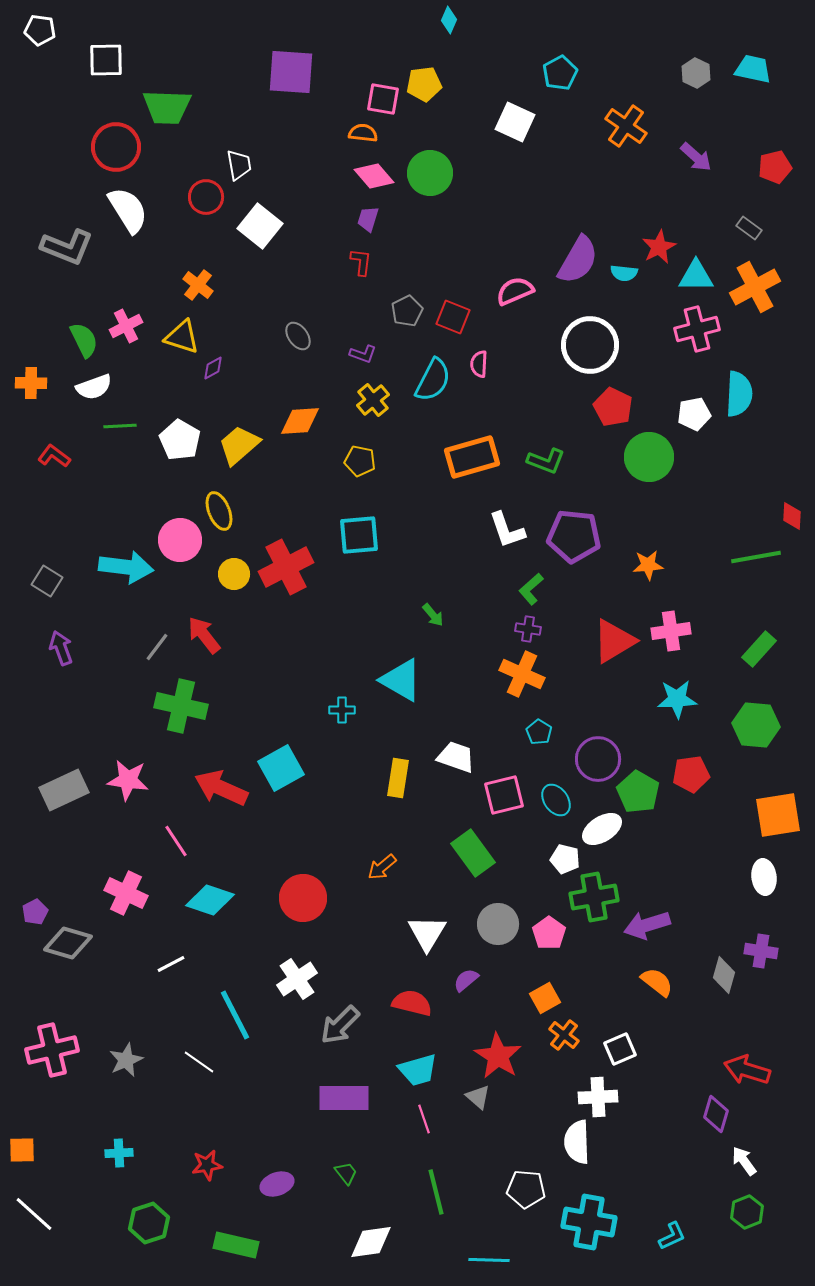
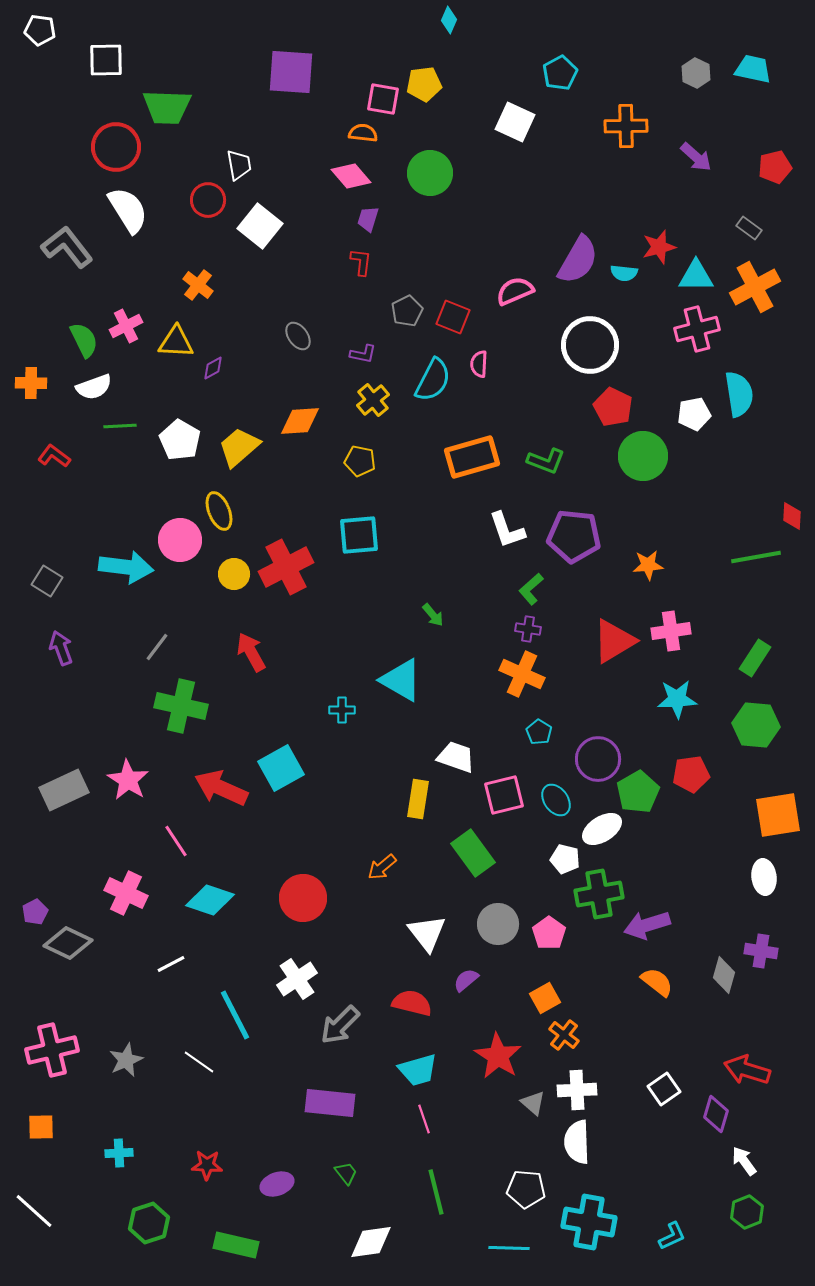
orange cross at (626, 126): rotated 36 degrees counterclockwise
pink diamond at (374, 176): moved 23 px left
red circle at (206, 197): moved 2 px right, 3 px down
gray L-shape at (67, 247): rotated 150 degrees counterclockwise
red star at (659, 247): rotated 12 degrees clockwise
yellow triangle at (182, 337): moved 6 px left, 5 px down; rotated 15 degrees counterclockwise
purple L-shape at (363, 354): rotated 8 degrees counterclockwise
cyan semicircle at (739, 394): rotated 12 degrees counterclockwise
yellow trapezoid at (239, 445): moved 2 px down
green circle at (649, 457): moved 6 px left, 1 px up
red arrow at (204, 635): moved 47 px right, 17 px down; rotated 9 degrees clockwise
green rectangle at (759, 649): moved 4 px left, 9 px down; rotated 9 degrees counterclockwise
yellow rectangle at (398, 778): moved 20 px right, 21 px down
pink star at (128, 780): rotated 24 degrees clockwise
green pentagon at (638, 792): rotated 12 degrees clockwise
green cross at (594, 897): moved 5 px right, 3 px up
white triangle at (427, 933): rotated 9 degrees counterclockwise
gray diamond at (68, 943): rotated 9 degrees clockwise
white square at (620, 1049): moved 44 px right, 40 px down; rotated 12 degrees counterclockwise
gray triangle at (478, 1097): moved 55 px right, 6 px down
white cross at (598, 1097): moved 21 px left, 7 px up
purple rectangle at (344, 1098): moved 14 px left, 5 px down; rotated 6 degrees clockwise
orange square at (22, 1150): moved 19 px right, 23 px up
red star at (207, 1165): rotated 12 degrees clockwise
white line at (34, 1214): moved 3 px up
cyan line at (489, 1260): moved 20 px right, 12 px up
